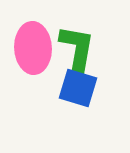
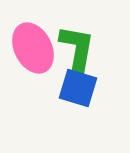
pink ellipse: rotated 24 degrees counterclockwise
